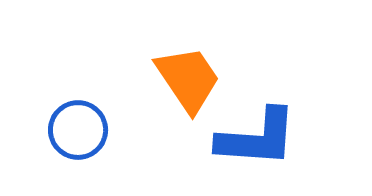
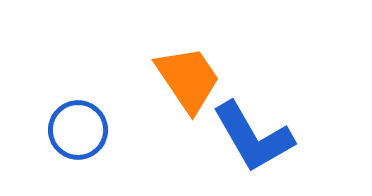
blue L-shape: moved 4 px left, 1 px up; rotated 56 degrees clockwise
